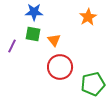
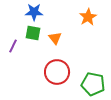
green square: moved 1 px up
orange triangle: moved 1 px right, 2 px up
purple line: moved 1 px right
red circle: moved 3 px left, 5 px down
green pentagon: rotated 25 degrees clockwise
